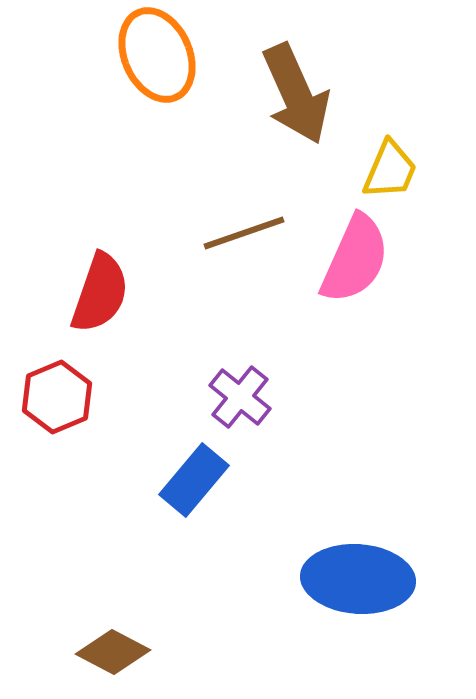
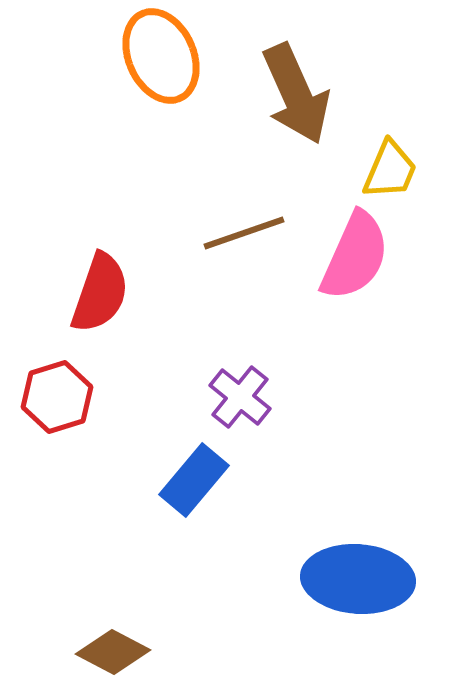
orange ellipse: moved 4 px right, 1 px down
pink semicircle: moved 3 px up
red hexagon: rotated 6 degrees clockwise
